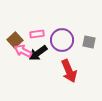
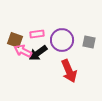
brown square: rotated 28 degrees counterclockwise
